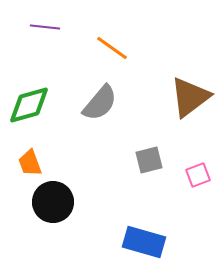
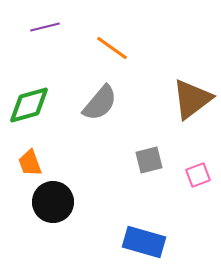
purple line: rotated 20 degrees counterclockwise
brown triangle: moved 2 px right, 2 px down
